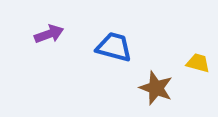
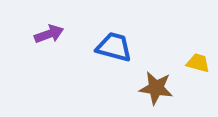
brown star: rotated 12 degrees counterclockwise
